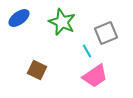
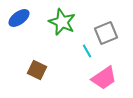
pink trapezoid: moved 9 px right, 2 px down
